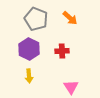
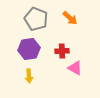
purple hexagon: rotated 25 degrees clockwise
pink triangle: moved 4 px right, 19 px up; rotated 28 degrees counterclockwise
